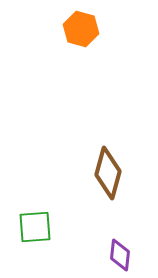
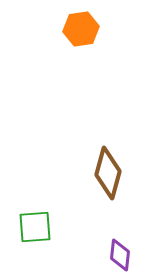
orange hexagon: rotated 24 degrees counterclockwise
